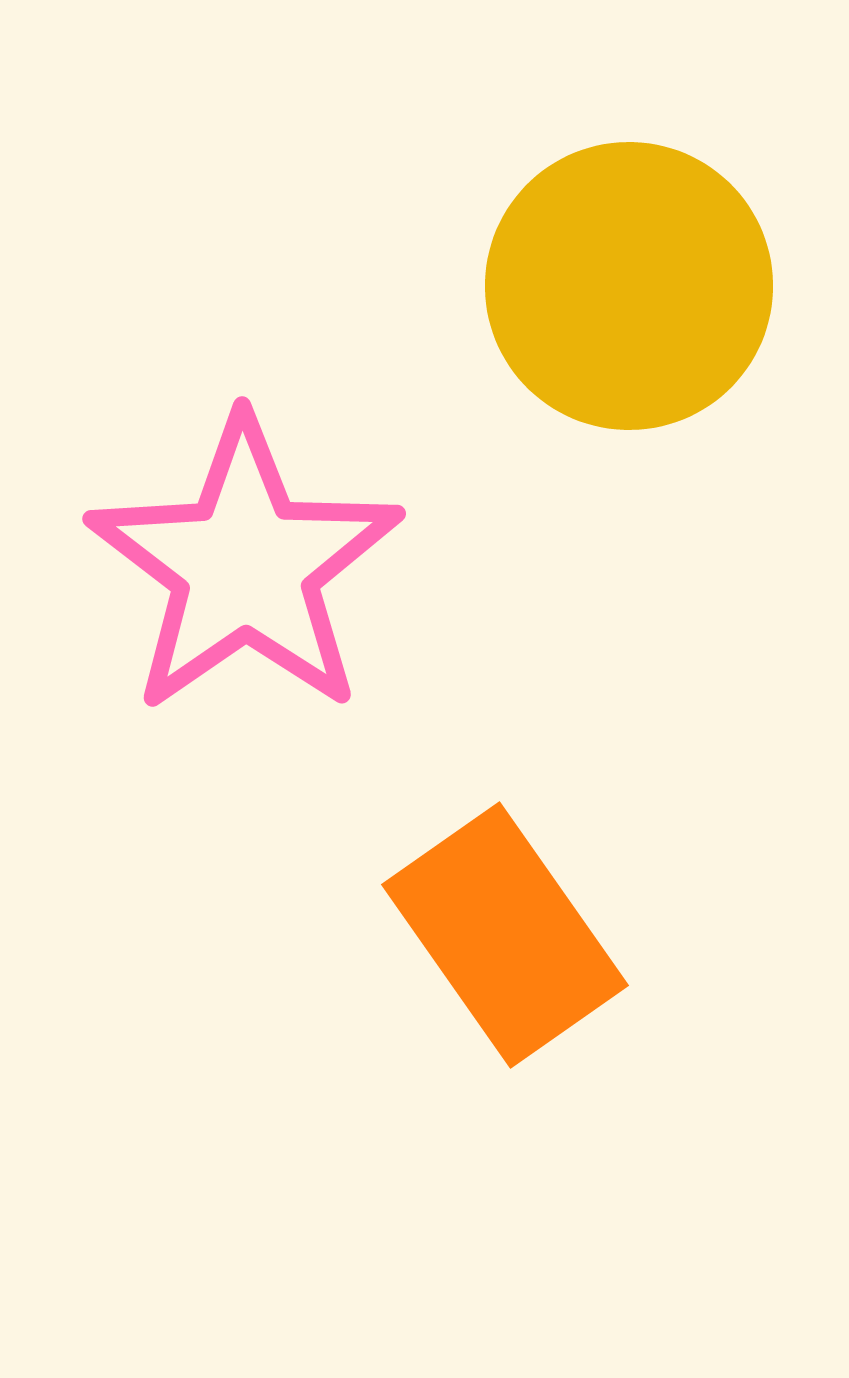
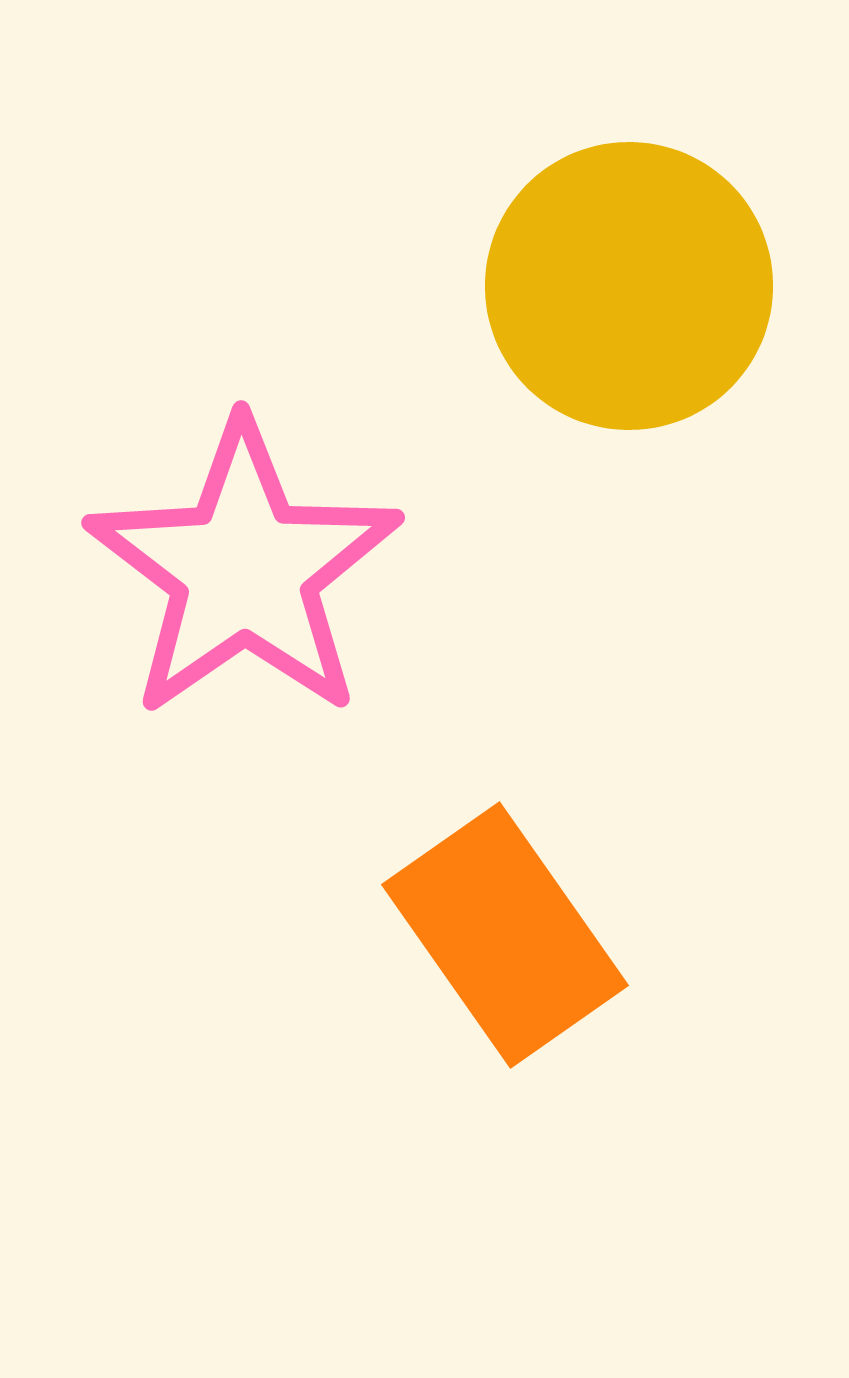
pink star: moved 1 px left, 4 px down
